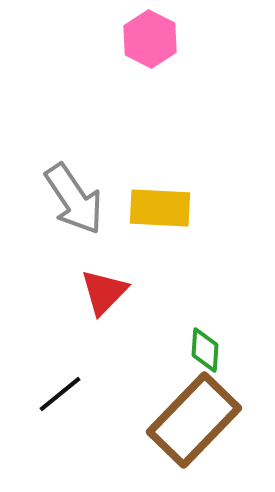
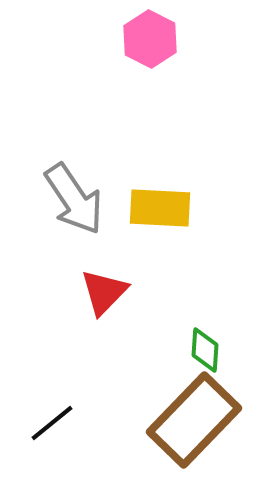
black line: moved 8 px left, 29 px down
